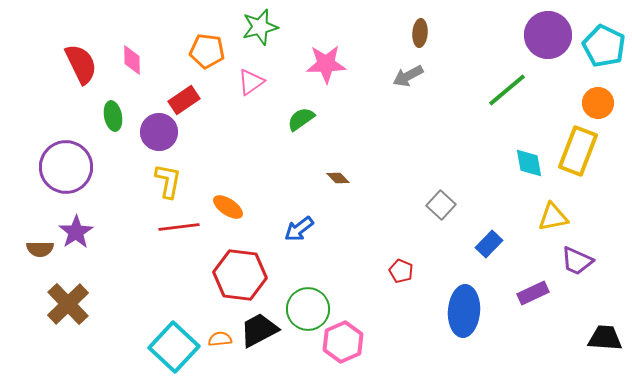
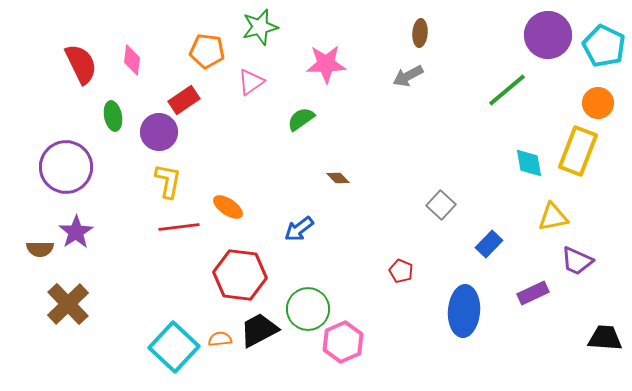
pink diamond at (132, 60): rotated 8 degrees clockwise
